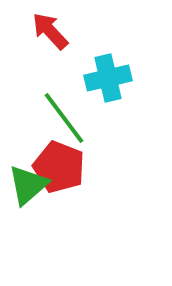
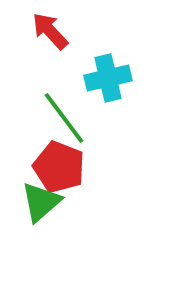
green triangle: moved 13 px right, 17 px down
